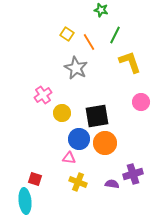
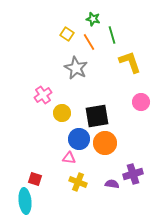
green star: moved 8 px left, 9 px down
green line: moved 3 px left; rotated 42 degrees counterclockwise
